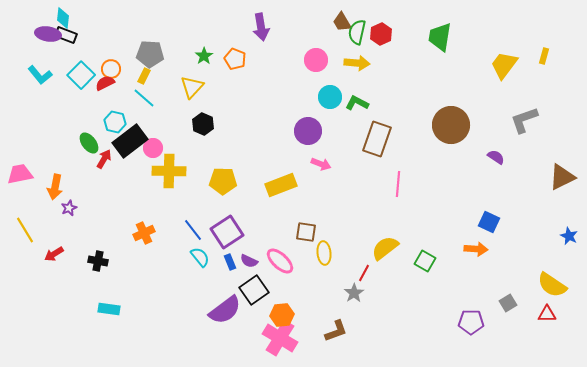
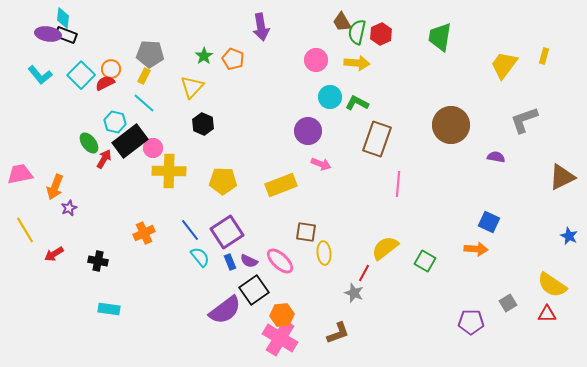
orange pentagon at (235, 59): moved 2 px left
cyan line at (144, 98): moved 5 px down
purple semicircle at (496, 157): rotated 24 degrees counterclockwise
orange arrow at (55, 187): rotated 10 degrees clockwise
blue line at (193, 230): moved 3 px left
gray star at (354, 293): rotated 18 degrees counterclockwise
brown L-shape at (336, 331): moved 2 px right, 2 px down
